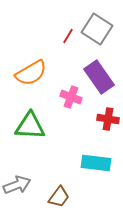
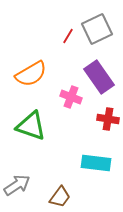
gray square: rotated 32 degrees clockwise
orange semicircle: moved 1 px down
green triangle: moved 1 px right; rotated 16 degrees clockwise
gray arrow: rotated 12 degrees counterclockwise
brown trapezoid: moved 1 px right
